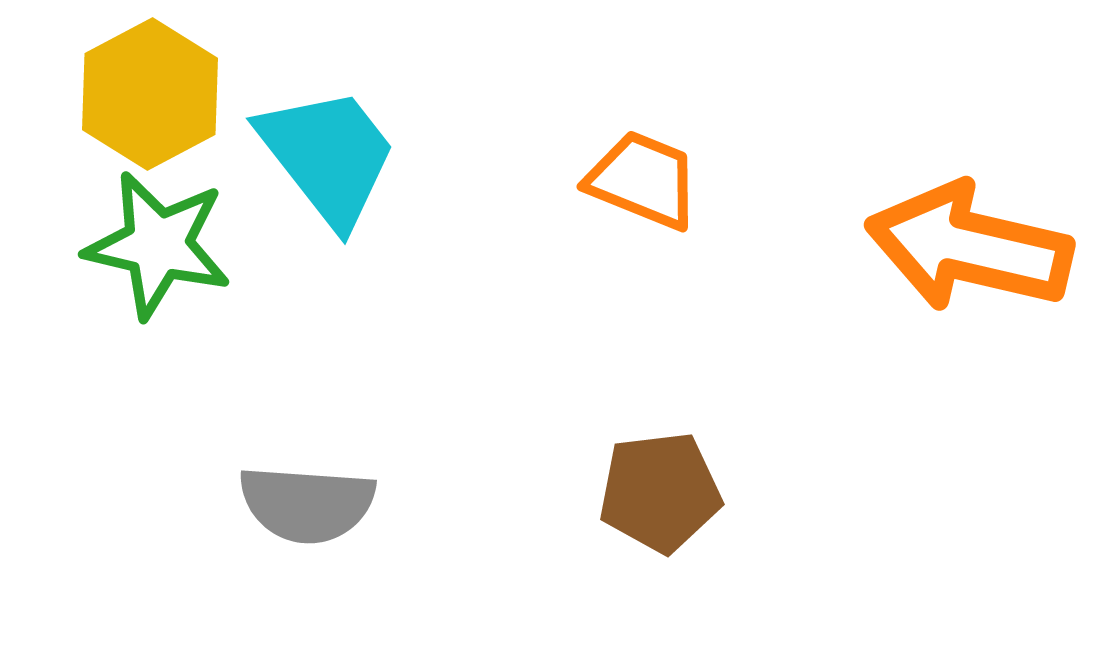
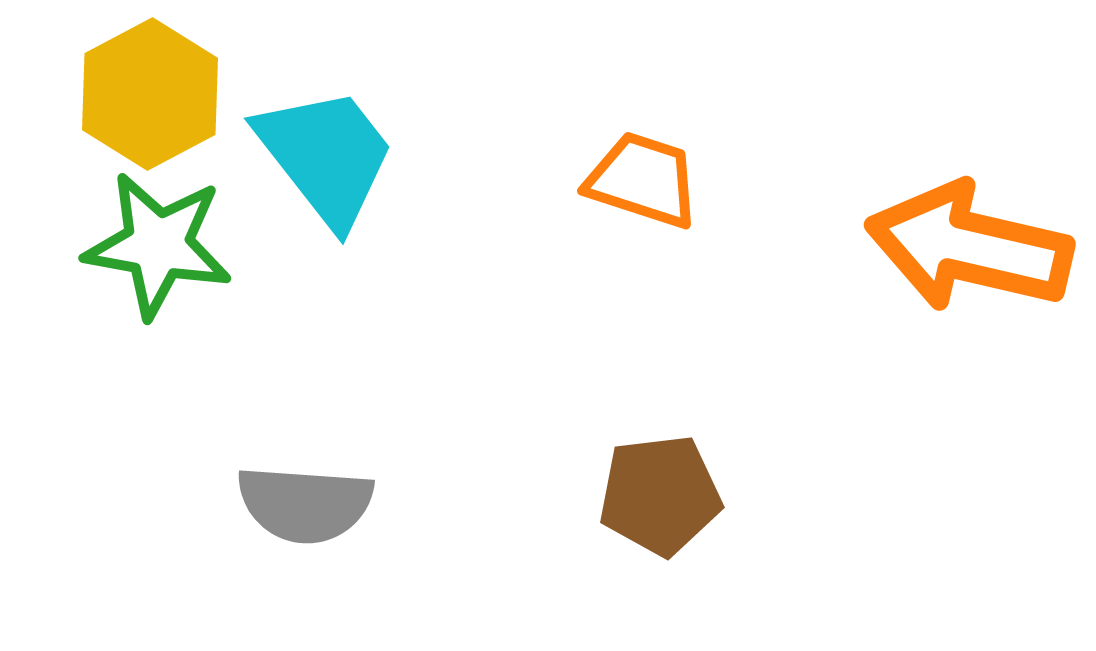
cyan trapezoid: moved 2 px left
orange trapezoid: rotated 4 degrees counterclockwise
green star: rotated 3 degrees counterclockwise
brown pentagon: moved 3 px down
gray semicircle: moved 2 px left
